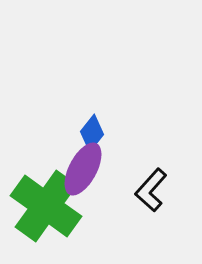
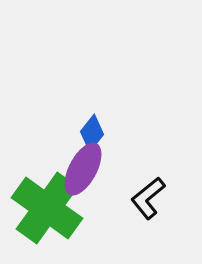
black L-shape: moved 3 px left, 8 px down; rotated 9 degrees clockwise
green cross: moved 1 px right, 2 px down
